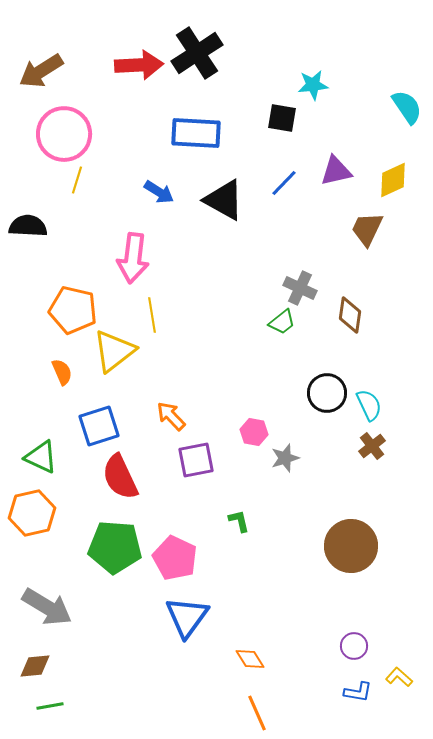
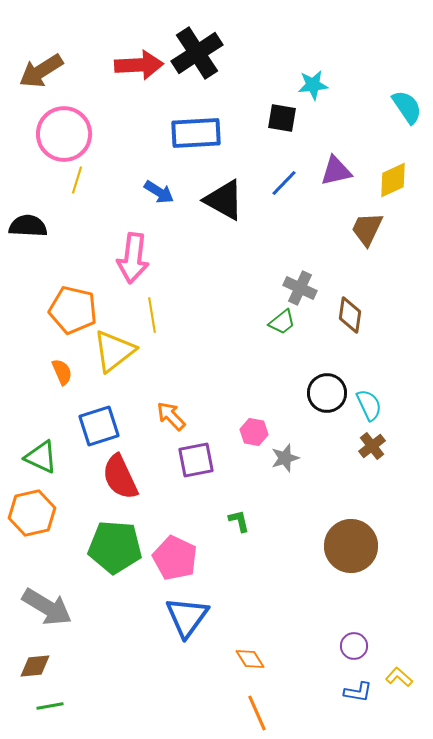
blue rectangle at (196, 133): rotated 6 degrees counterclockwise
